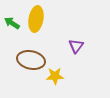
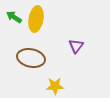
green arrow: moved 2 px right, 6 px up
brown ellipse: moved 2 px up
yellow star: moved 10 px down
